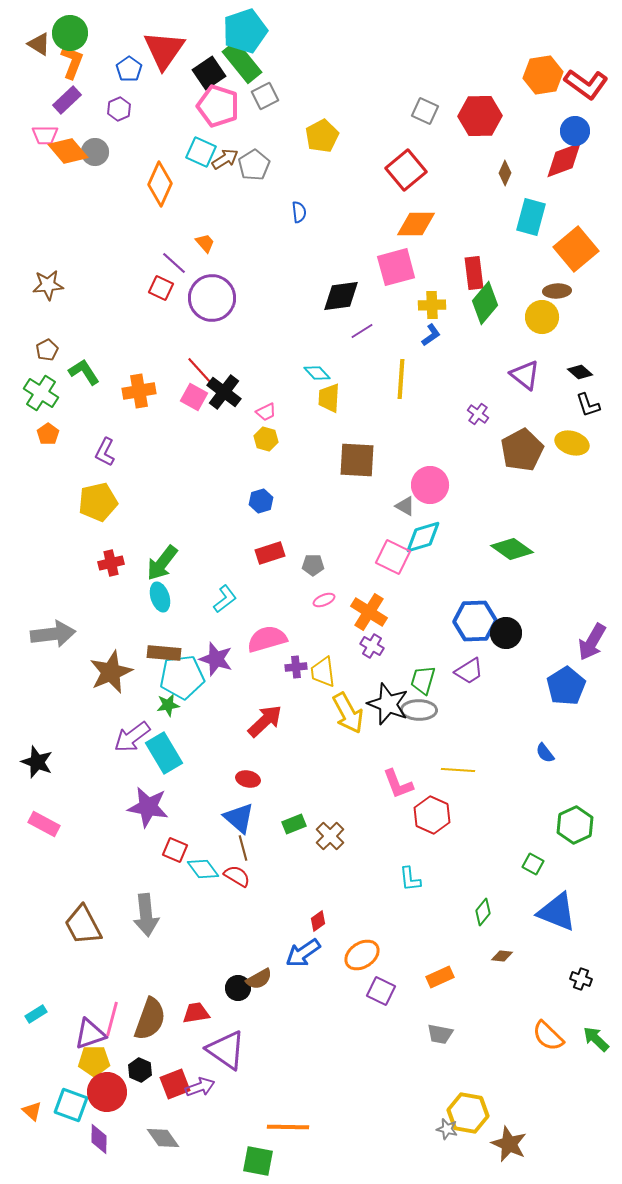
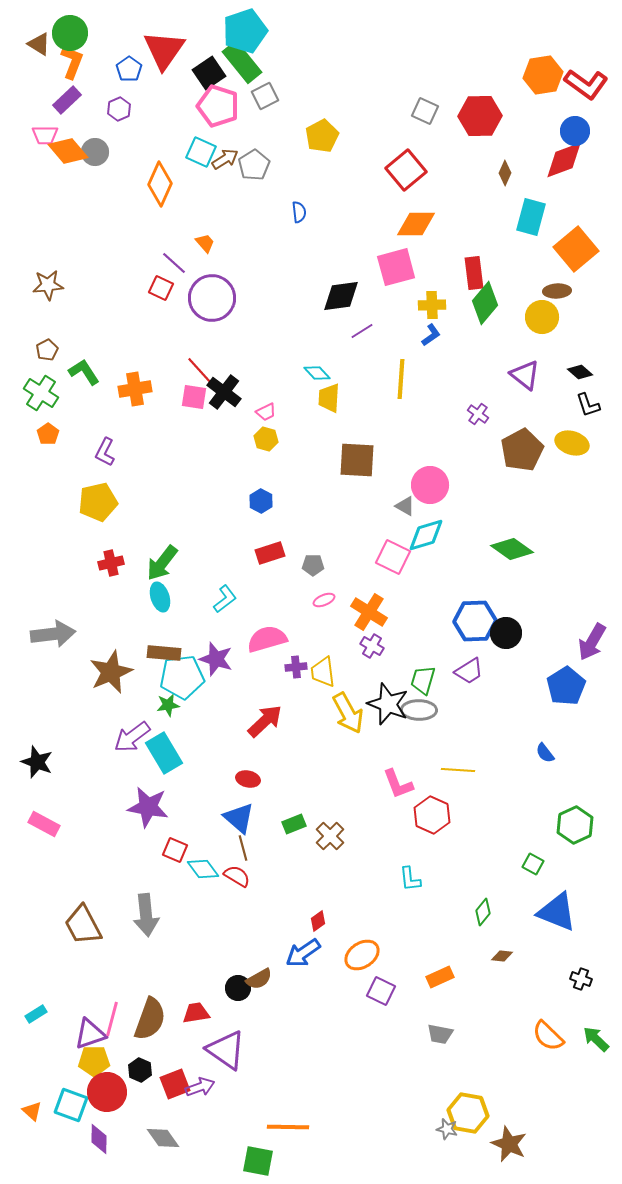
orange cross at (139, 391): moved 4 px left, 2 px up
pink square at (194, 397): rotated 20 degrees counterclockwise
blue hexagon at (261, 501): rotated 15 degrees counterclockwise
cyan diamond at (423, 537): moved 3 px right, 2 px up
